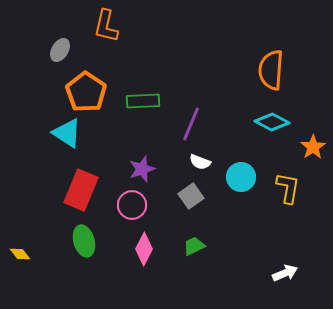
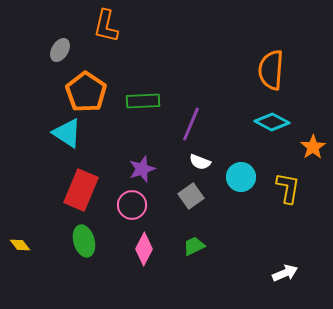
yellow diamond: moved 9 px up
